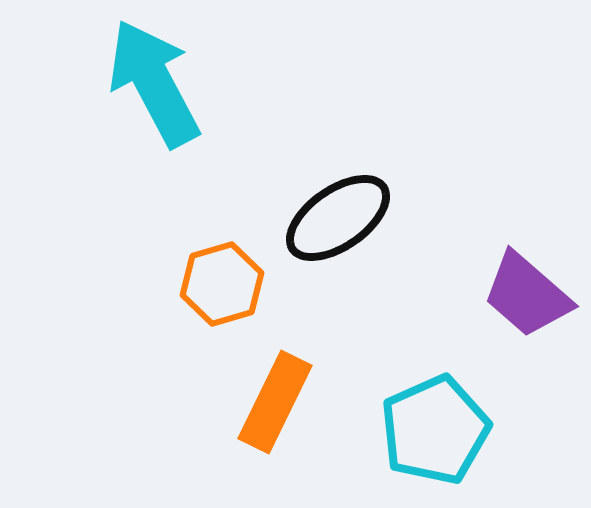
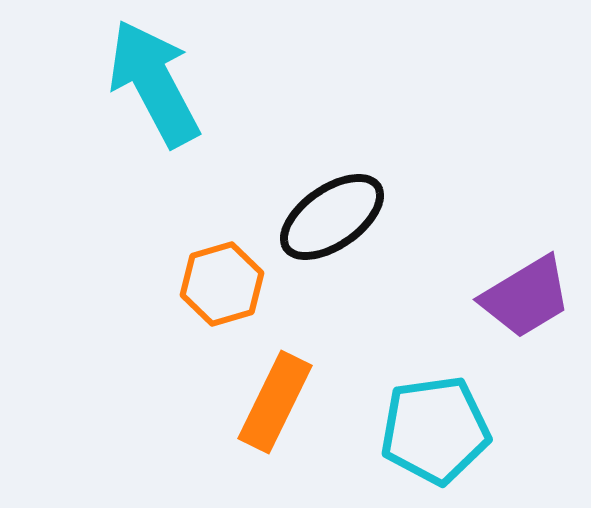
black ellipse: moved 6 px left, 1 px up
purple trapezoid: moved 1 px left, 2 px down; rotated 72 degrees counterclockwise
cyan pentagon: rotated 16 degrees clockwise
